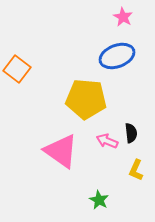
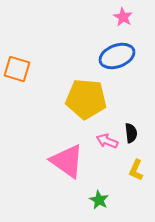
orange square: rotated 20 degrees counterclockwise
pink triangle: moved 6 px right, 10 px down
